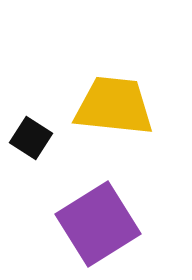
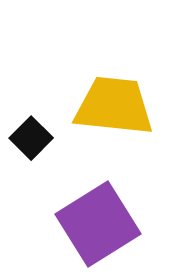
black square: rotated 12 degrees clockwise
